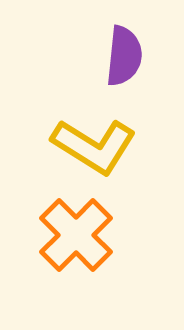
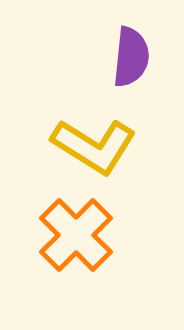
purple semicircle: moved 7 px right, 1 px down
